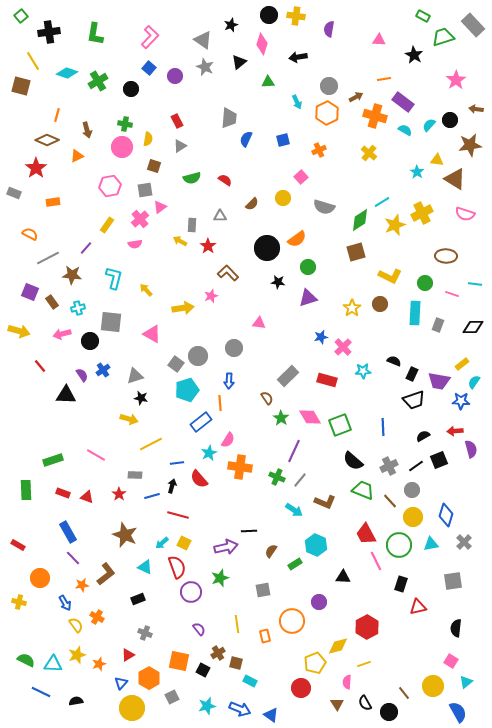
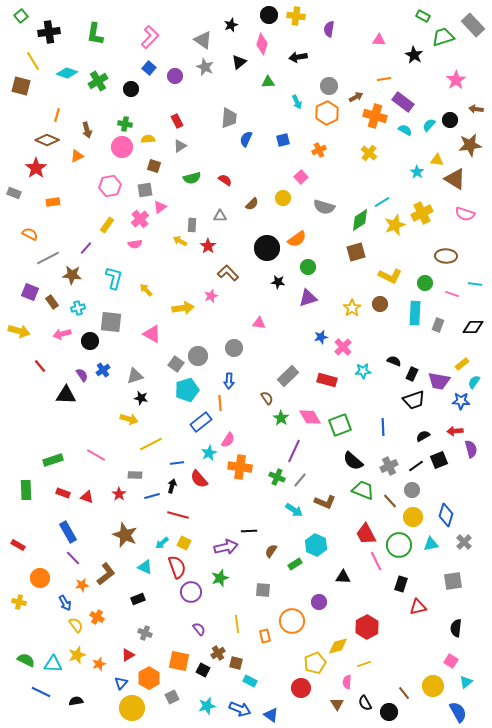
yellow semicircle at (148, 139): rotated 104 degrees counterclockwise
gray square at (263, 590): rotated 14 degrees clockwise
